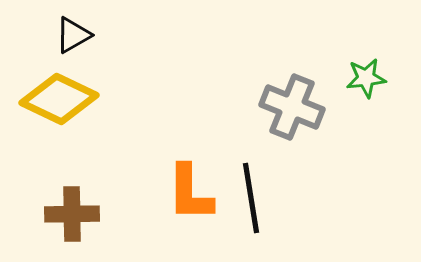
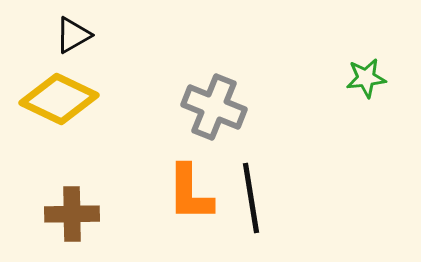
gray cross: moved 78 px left
